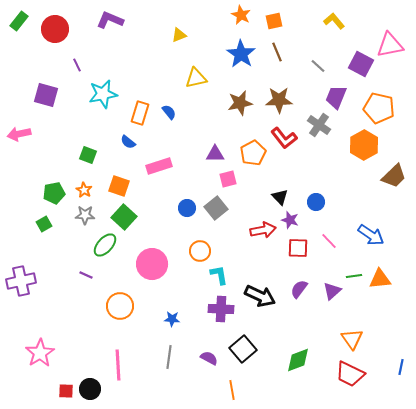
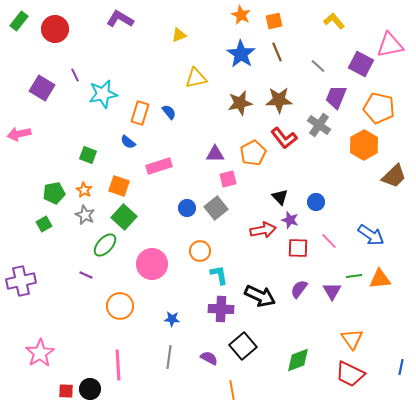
purple L-shape at (110, 20): moved 10 px right, 1 px up; rotated 8 degrees clockwise
purple line at (77, 65): moved 2 px left, 10 px down
purple square at (46, 95): moved 4 px left, 7 px up; rotated 15 degrees clockwise
gray star at (85, 215): rotated 24 degrees clockwise
purple triangle at (332, 291): rotated 18 degrees counterclockwise
black square at (243, 349): moved 3 px up
